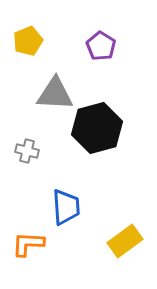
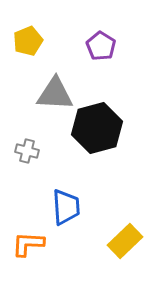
yellow rectangle: rotated 8 degrees counterclockwise
